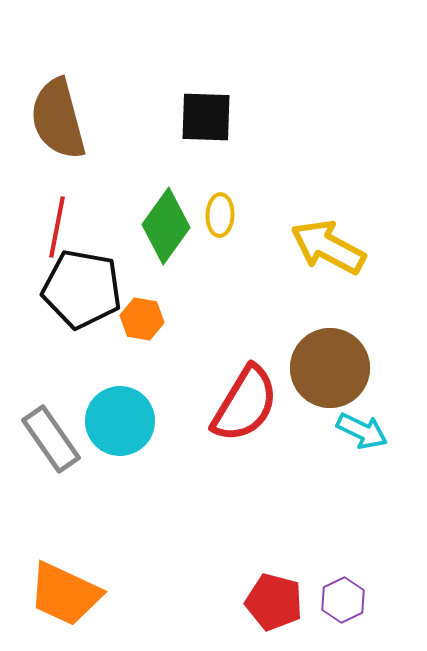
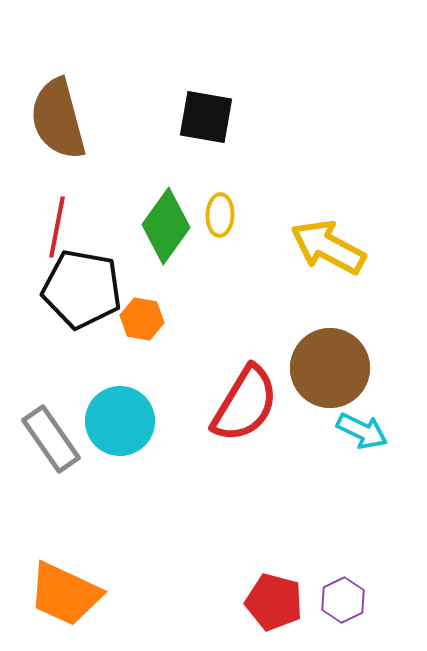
black square: rotated 8 degrees clockwise
